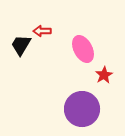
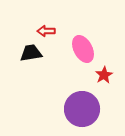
red arrow: moved 4 px right
black trapezoid: moved 10 px right, 8 px down; rotated 50 degrees clockwise
